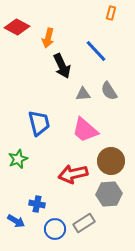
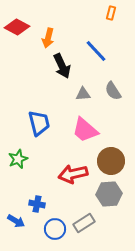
gray semicircle: moved 4 px right
